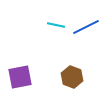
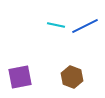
blue line: moved 1 px left, 1 px up
